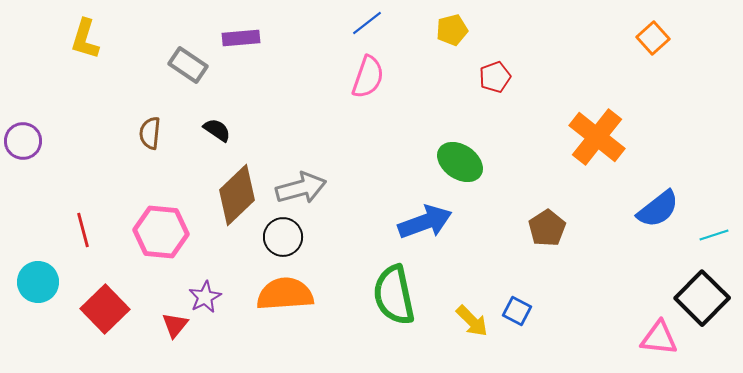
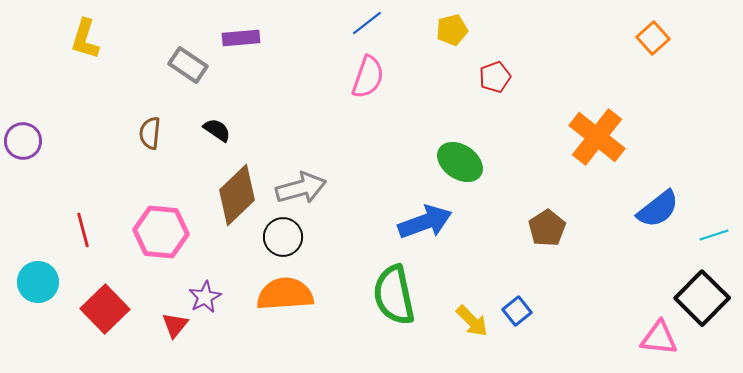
blue square: rotated 24 degrees clockwise
